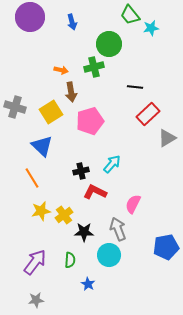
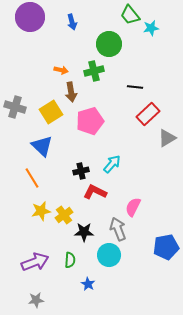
green cross: moved 4 px down
pink semicircle: moved 3 px down
purple arrow: rotated 32 degrees clockwise
